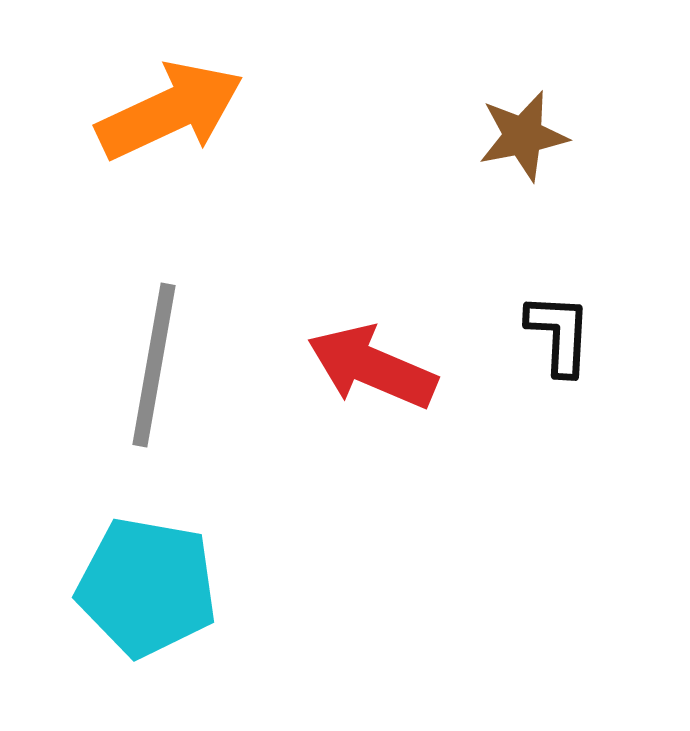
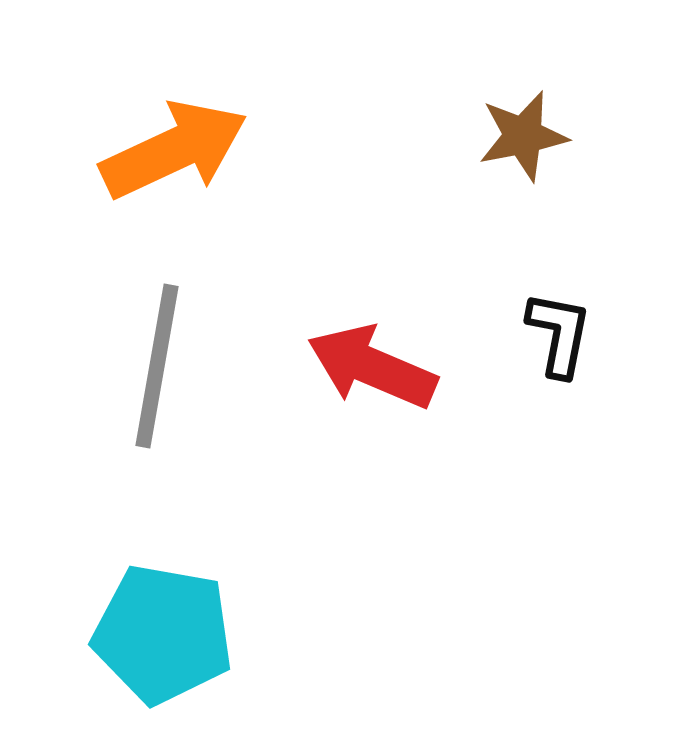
orange arrow: moved 4 px right, 39 px down
black L-shape: rotated 8 degrees clockwise
gray line: moved 3 px right, 1 px down
cyan pentagon: moved 16 px right, 47 px down
